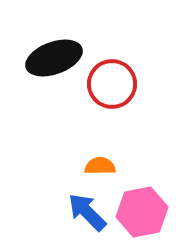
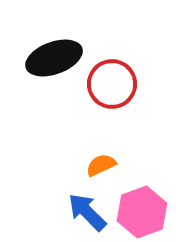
orange semicircle: moved 1 px right, 1 px up; rotated 24 degrees counterclockwise
pink hexagon: rotated 9 degrees counterclockwise
